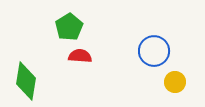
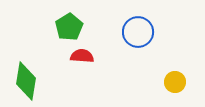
blue circle: moved 16 px left, 19 px up
red semicircle: moved 2 px right
